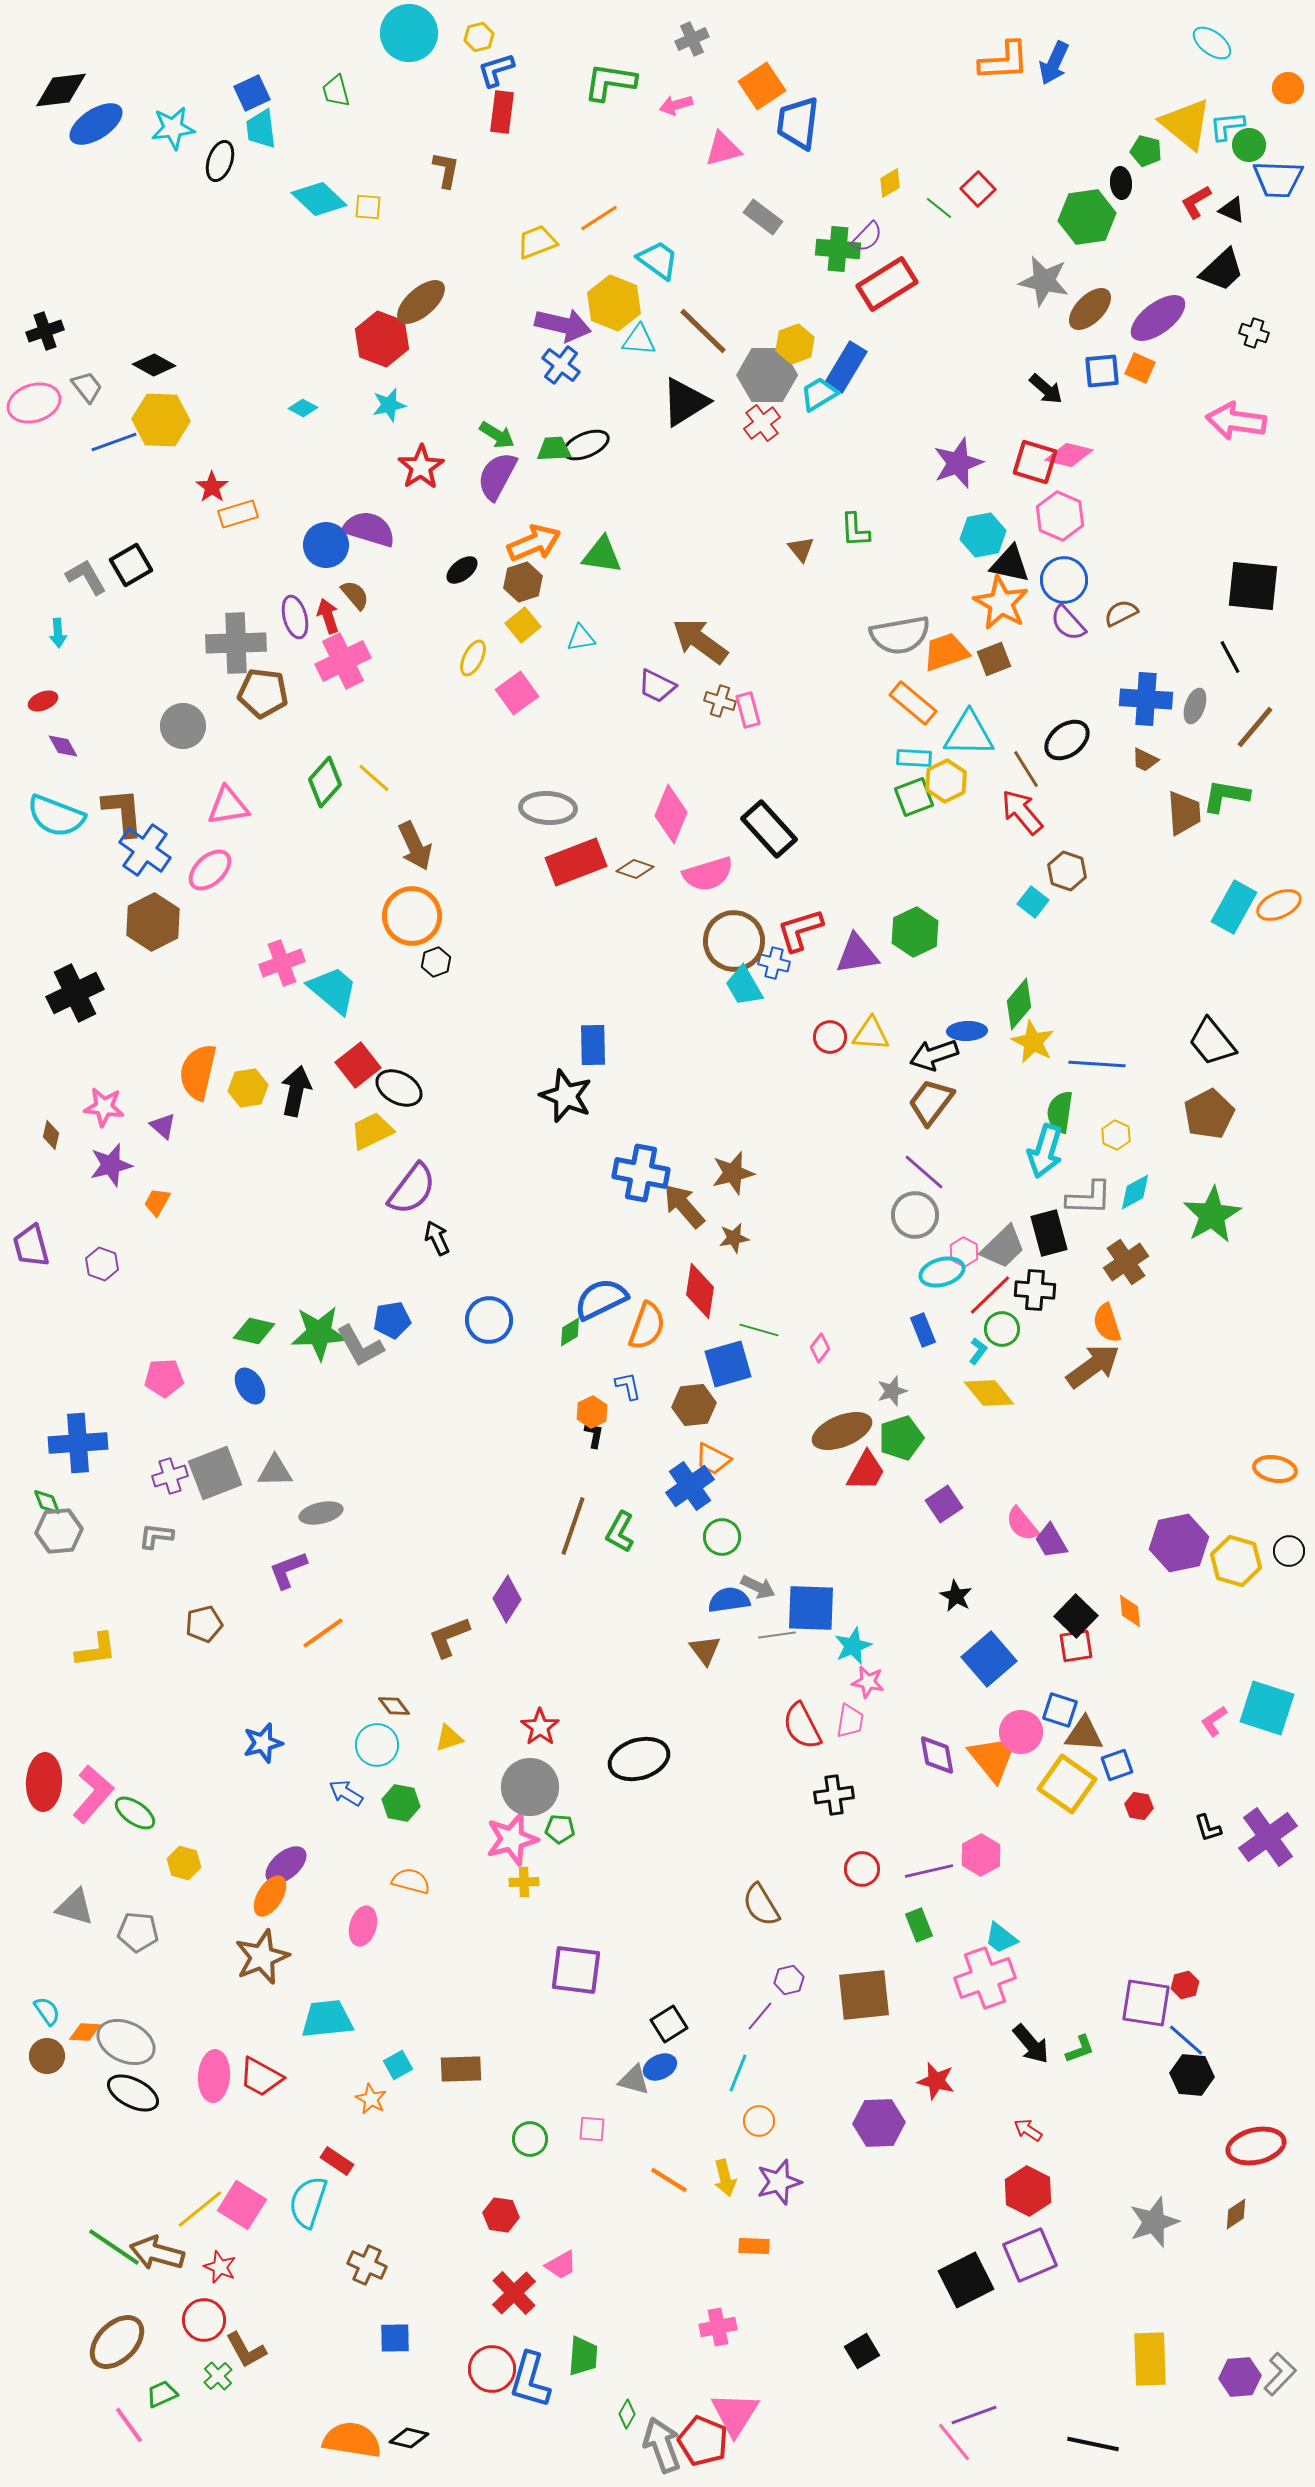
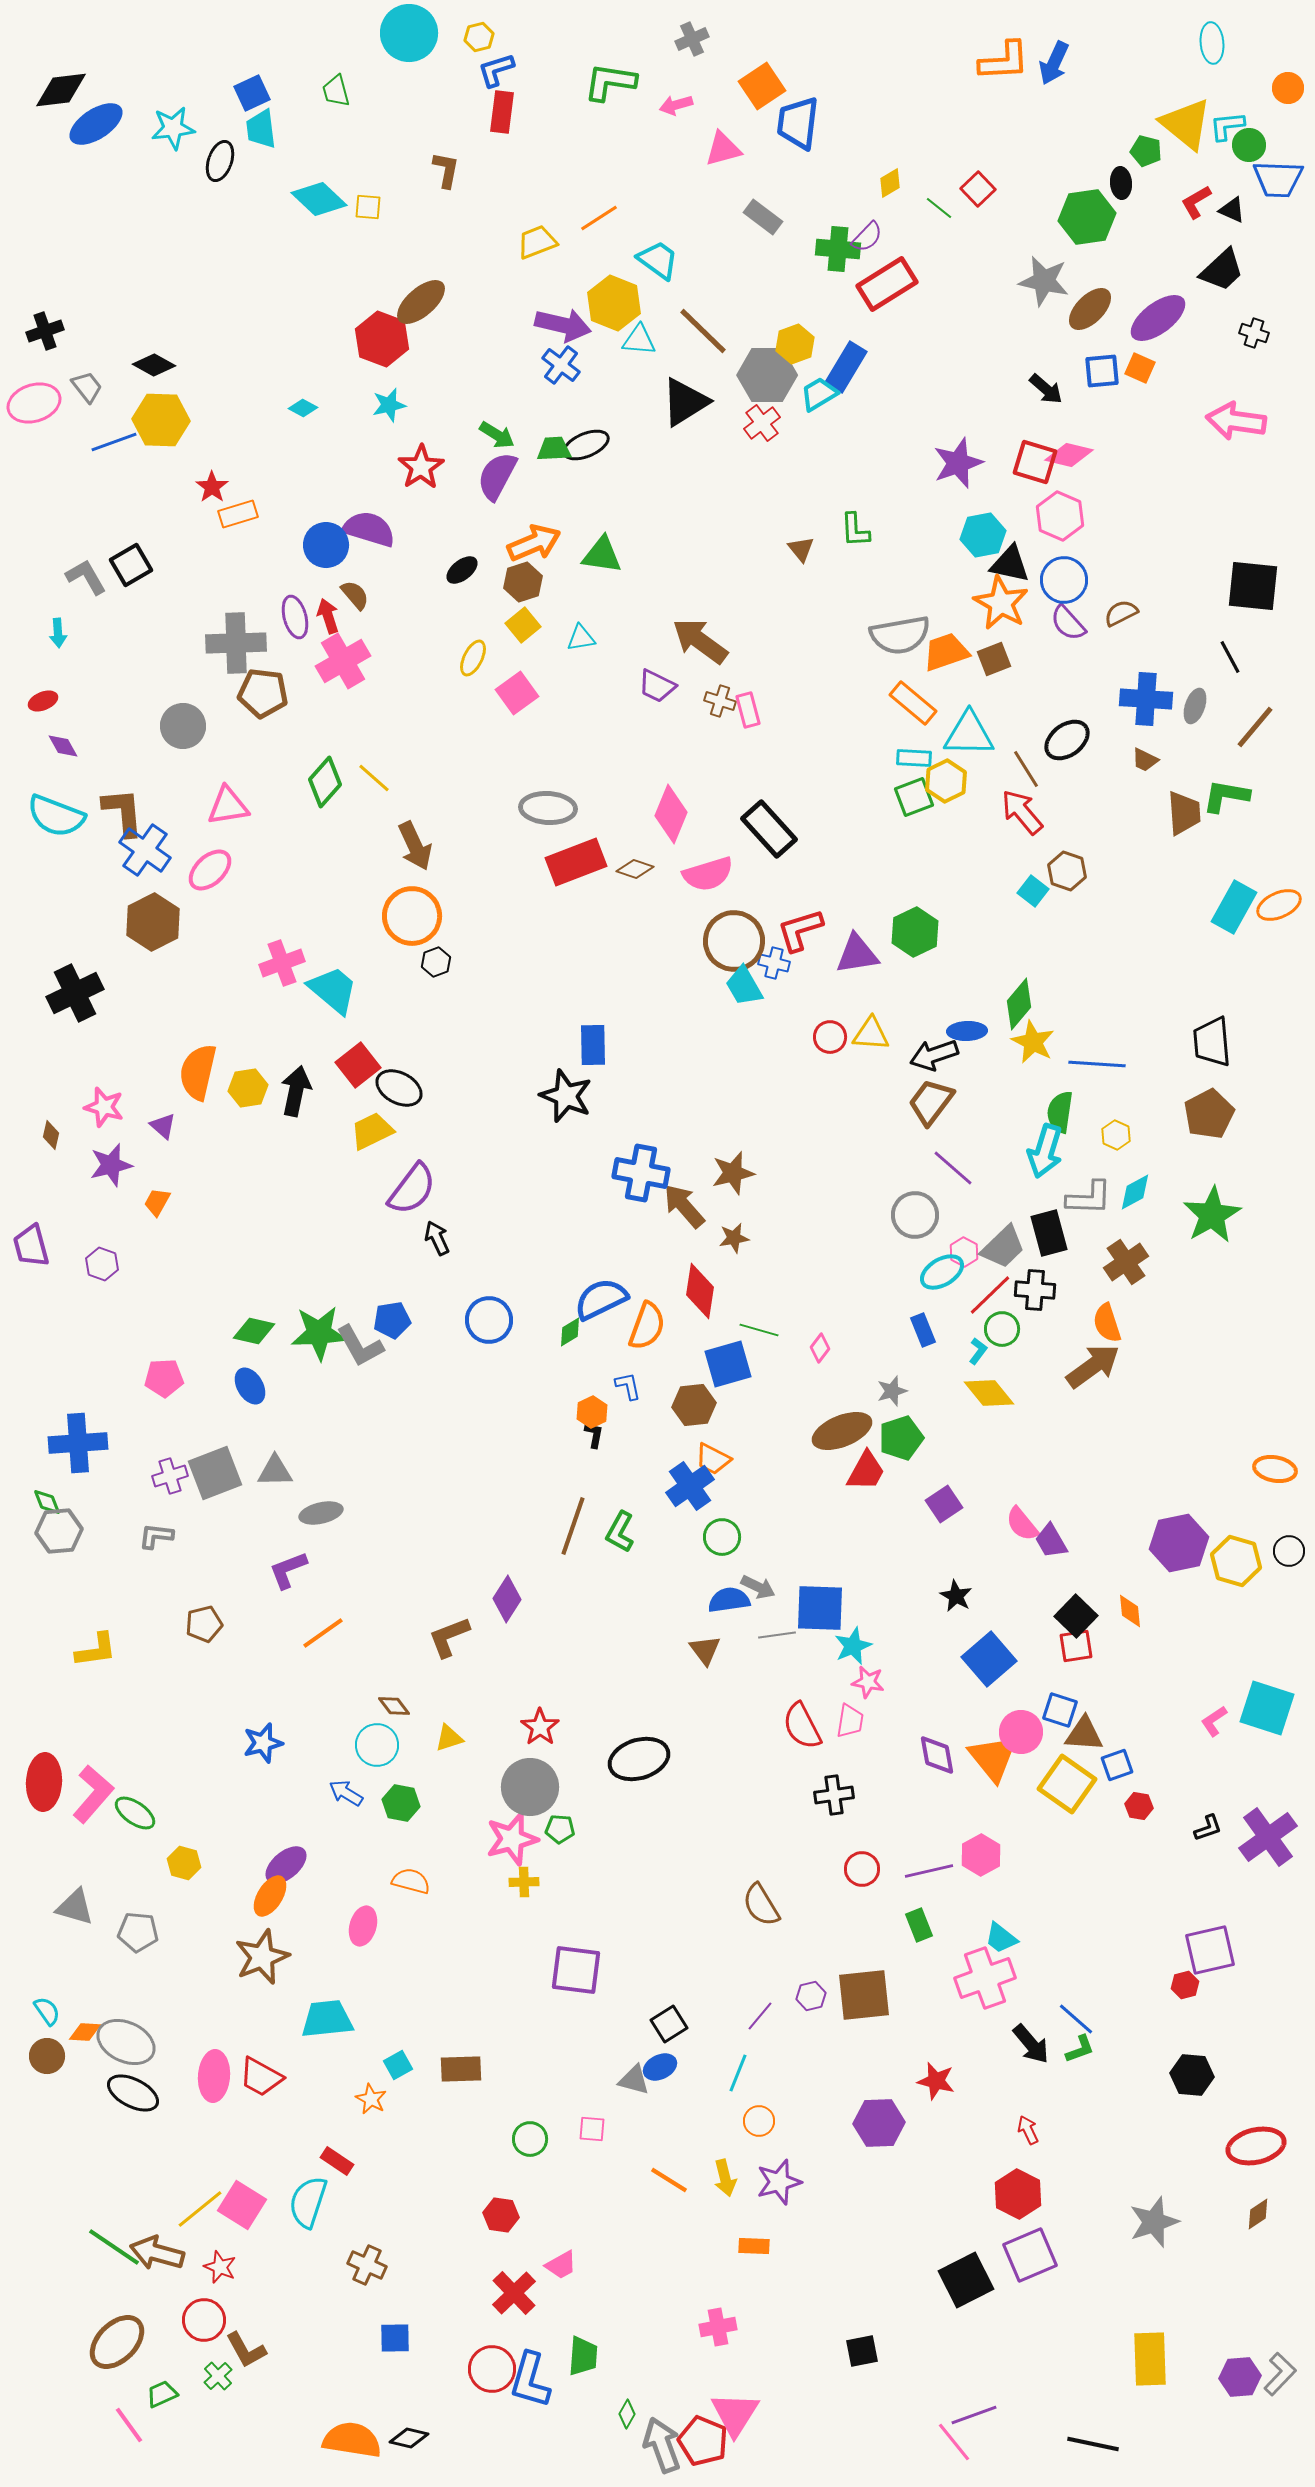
cyan ellipse at (1212, 43): rotated 48 degrees clockwise
pink cross at (343, 661): rotated 4 degrees counterclockwise
cyan square at (1033, 902): moved 11 px up
black trapezoid at (1212, 1042): rotated 34 degrees clockwise
pink star at (104, 1107): rotated 9 degrees clockwise
purple line at (924, 1172): moved 29 px right, 4 px up
cyan ellipse at (942, 1272): rotated 15 degrees counterclockwise
blue square at (811, 1608): moved 9 px right
black L-shape at (1208, 1828): rotated 92 degrees counterclockwise
purple hexagon at (789, 1980): moved 22 px right, 16 px down
purple square at (1146, 2003): moved 64 px right, 53 px up; rotated 22 degrees counterclockwise
blue line at (1186, 2040): moved 110 px left, 21 px up
red arrow at (1028, 2130): rotated 32 degrees clockwise
red hexagon at (1028, 2191): moved 10 px left, 3 px down
brown diamond at (1236, 2214): moved 22 px right
black square at (862, 2351): rotated 20 degrees clockwise
